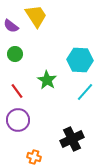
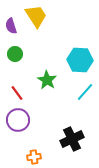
purple semicircle: rotated 35 degrees clockwise
red line: moved 2 px down
orange cross: rotated 24 degrees counterclockwise
